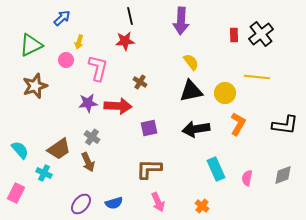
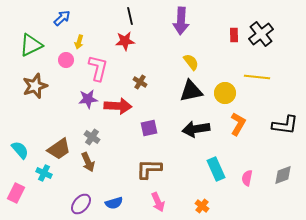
purple star: moved 4 px up
